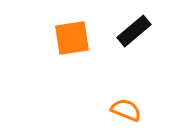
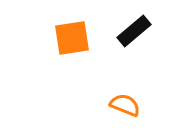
orange semicircle: moved 1 px left, 5 px up
